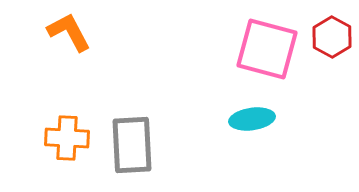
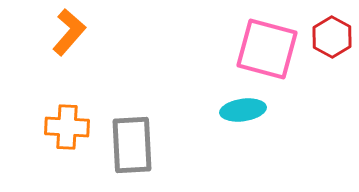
orange L-shape: rotated 69 degrees clockwise
cyan ellipse: moved 9 px left, 9 px up
orange cross: moved 11 px up
